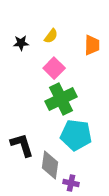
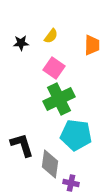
pink square: rotated 10 degrees counterclockwise
green cross: moved 2 px left
gray diamond: moved 1 px up
